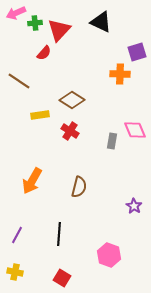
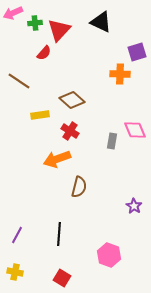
pink arrow: moved 3 px left
brown diamond: rotated 10 degrees clockwise
orange arrow: moved 25 px right, 22 px up; rotated 40 degrees clockwise
